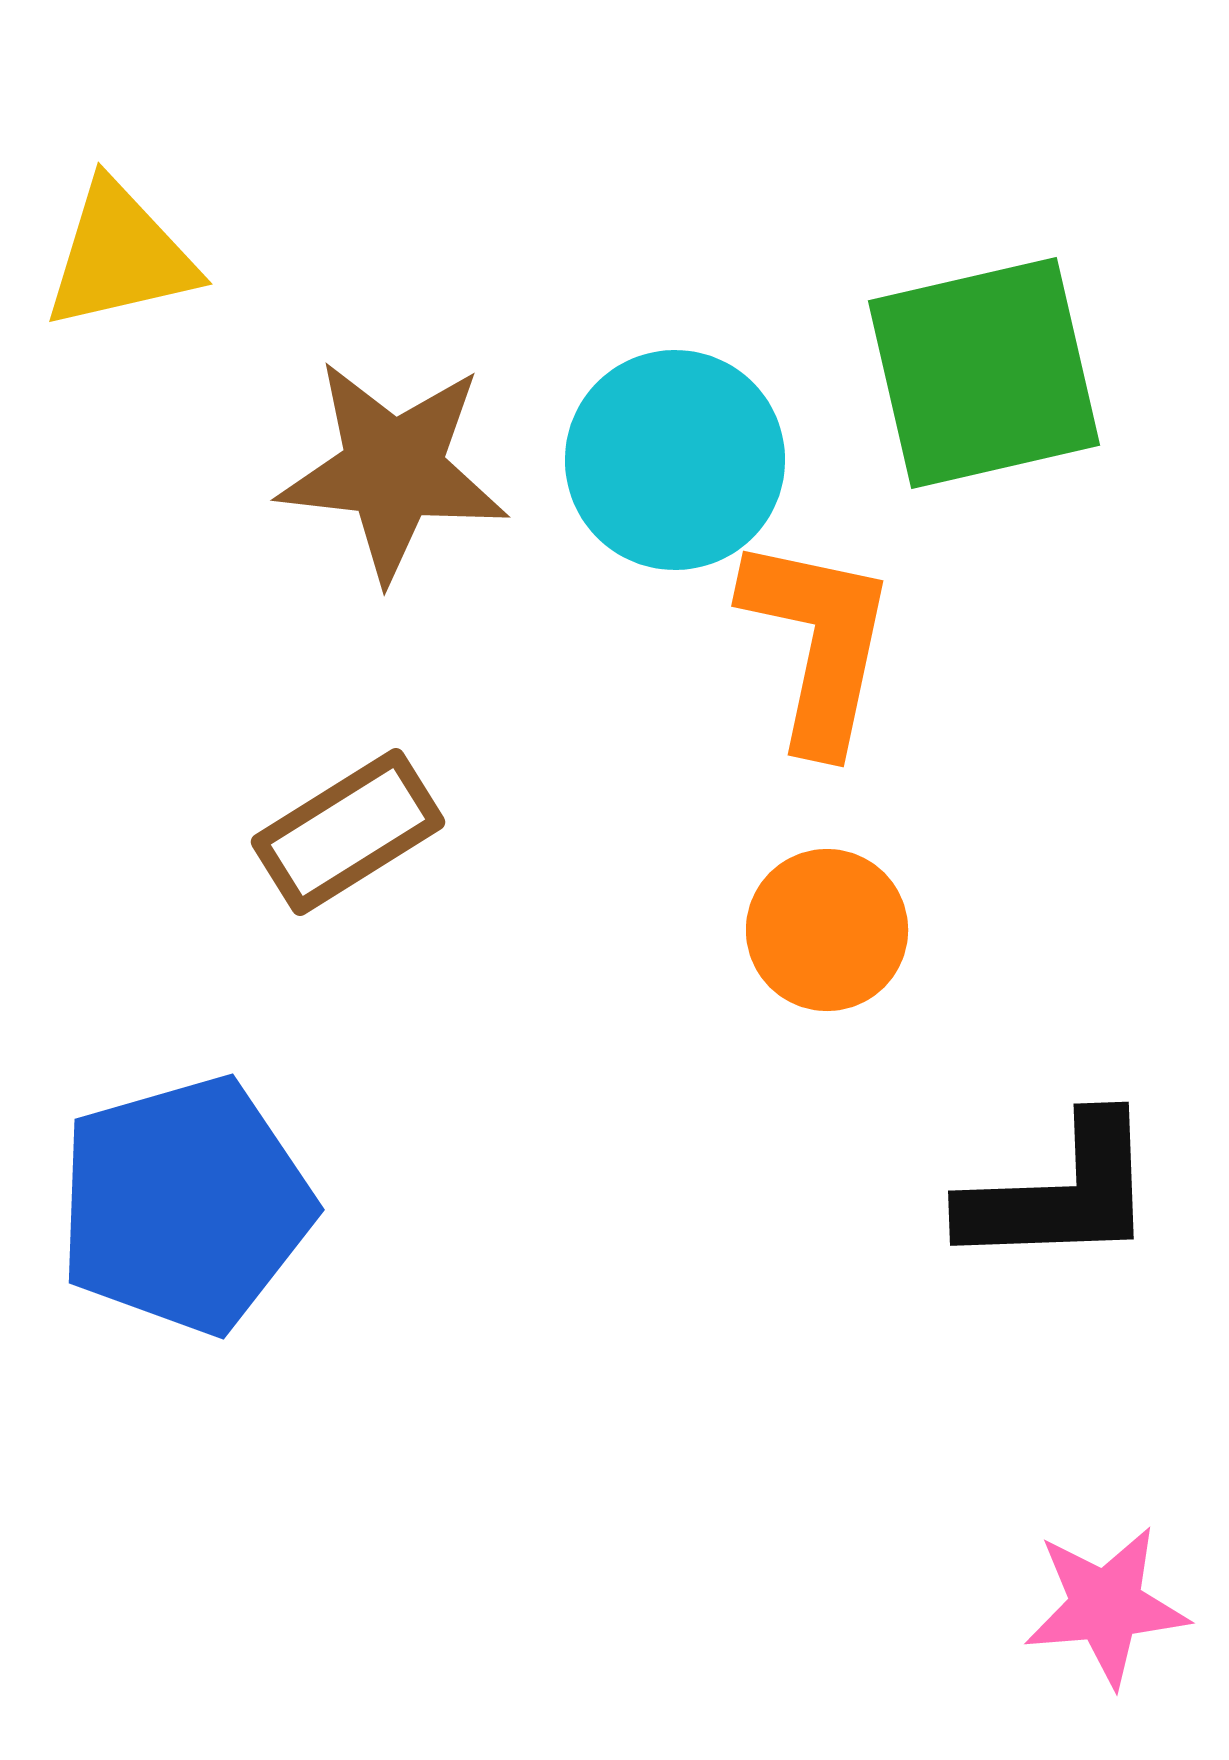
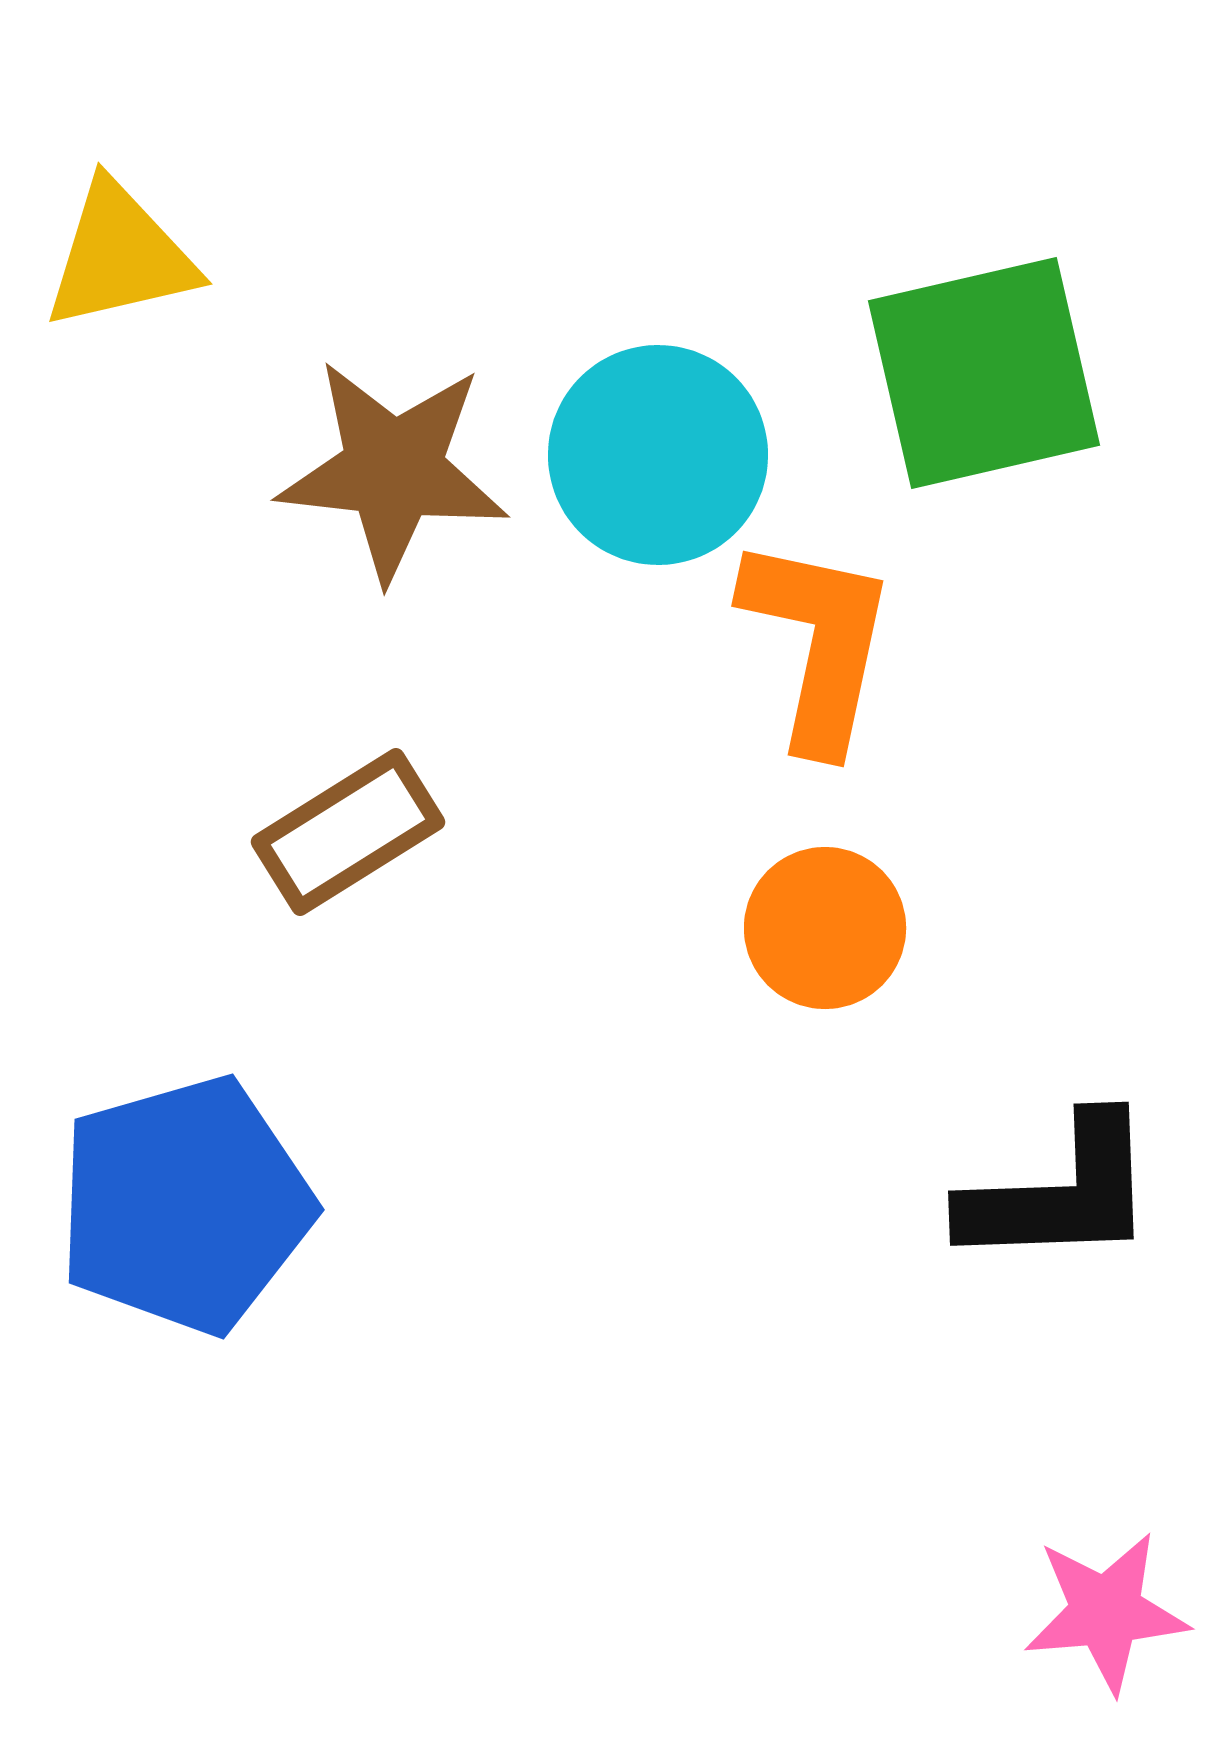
cyan circle: moved 17 px left, 5 px up
orange circle: moved 2 px left, 2 px up
pink star: moved 6 px down
